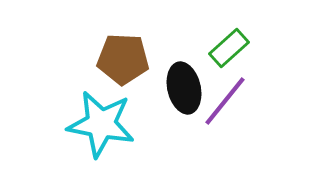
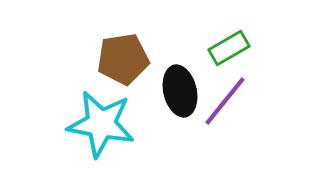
green rectangle: rotated 12 degrees clockwise
brown pentagon: rotated 12 degrees counterclockwise
black ellipse: moved 4 px left, 3 px down
